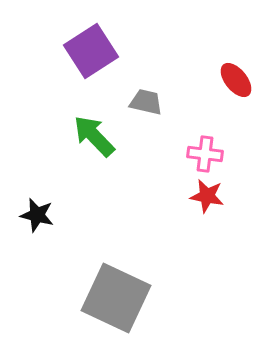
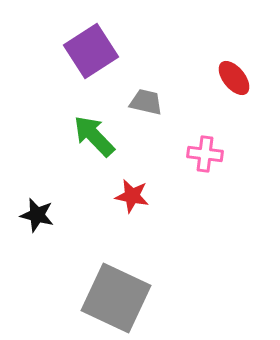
red ellipse: moved 2 px left, 2 px up
red star: moved 75 px left
